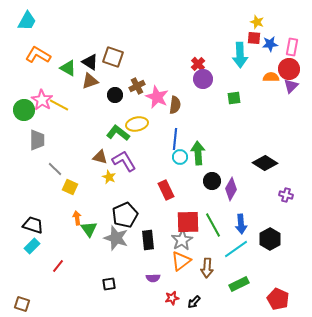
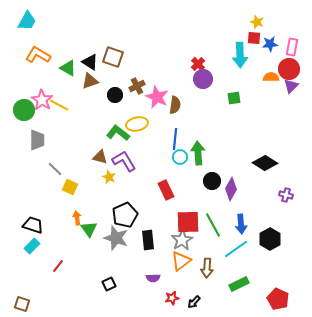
black square at (109, 284): rotated 16 degrees counterclockwise
